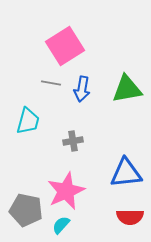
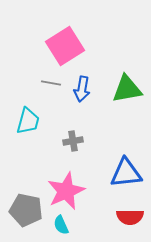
cyan semicircle: rotated 66 degrees counterclockwise
